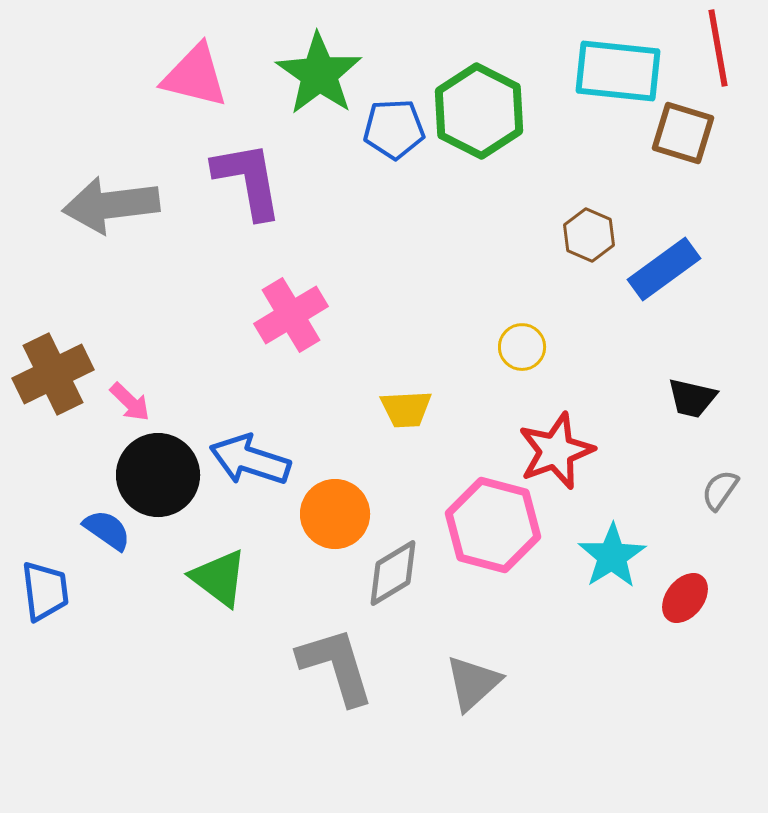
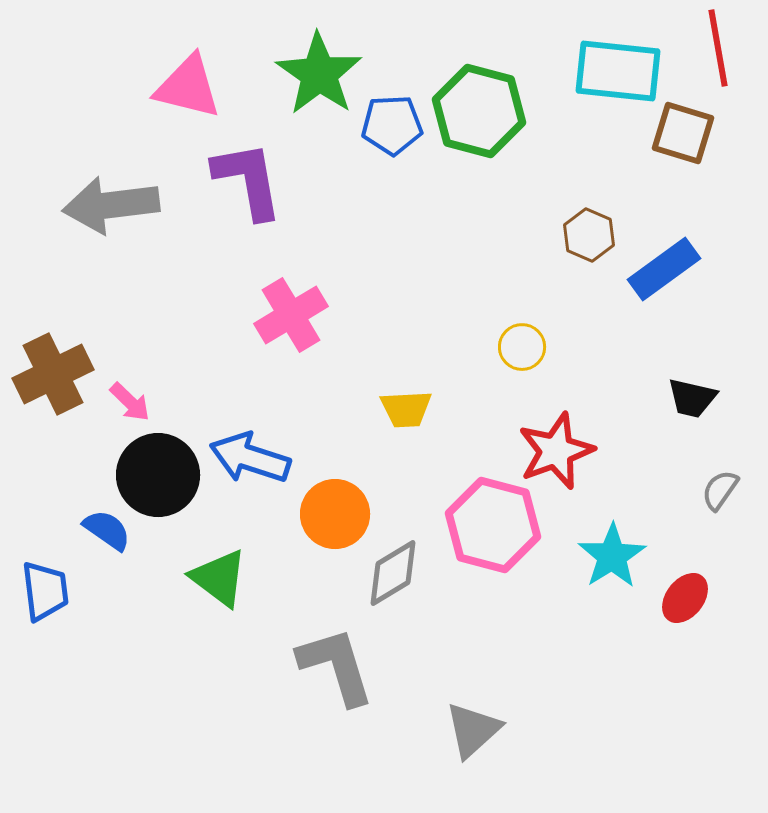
pink triangle: moved 7 px left, 11 px down
green hexagon: rotated 12 degrees counterclockwise
blue pentagon: moved 2 px left, 4 px up
blue arrow: moved 2 px up
gray triangle: moved 47 px down
